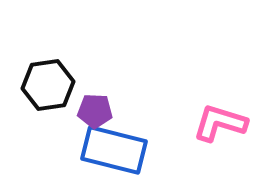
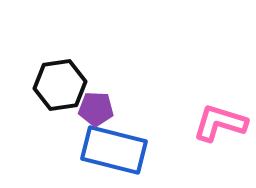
black hexagon: moved 12 px right
purple pentagon: moved 1 px right, 2 px up
